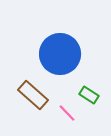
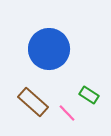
blue circle: moved 11 px left, 5 px up
brown rectangle: moved 7 px down
